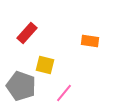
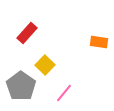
orange rectangle: moved 9 px right, 1 px down
yellow square: rotated 30 degrees clockwise
gray pentagon: rotated 16 degrees clockwise
